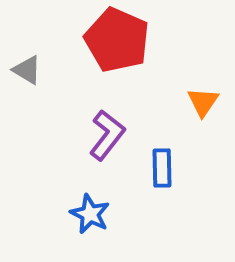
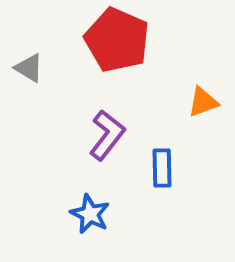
gray triangle: moved 2 px right, 2 px up
orange triangle: rotated 36 degrees clockwise
